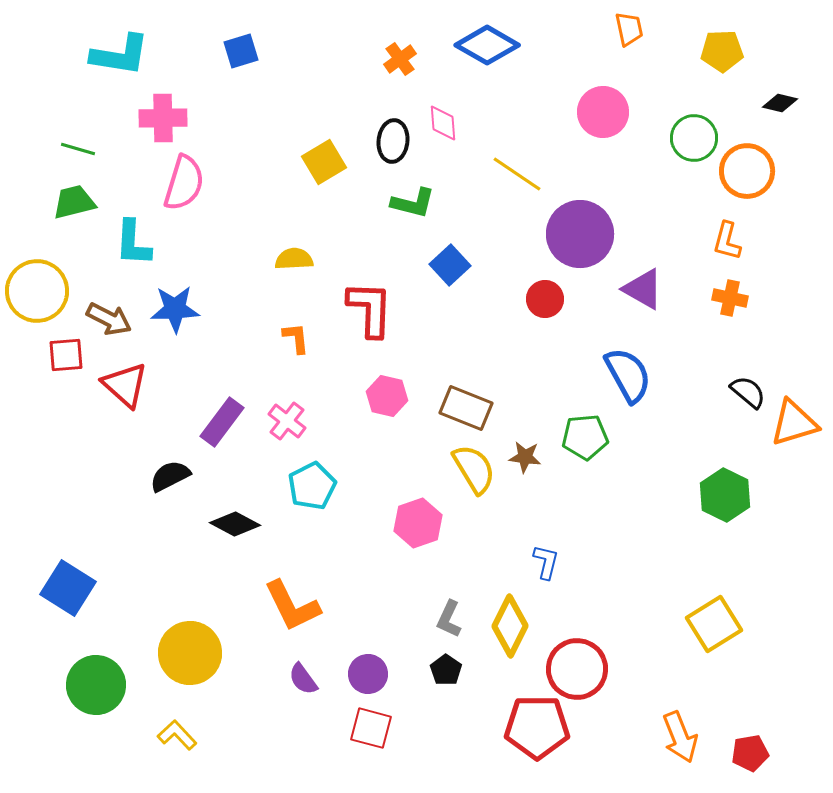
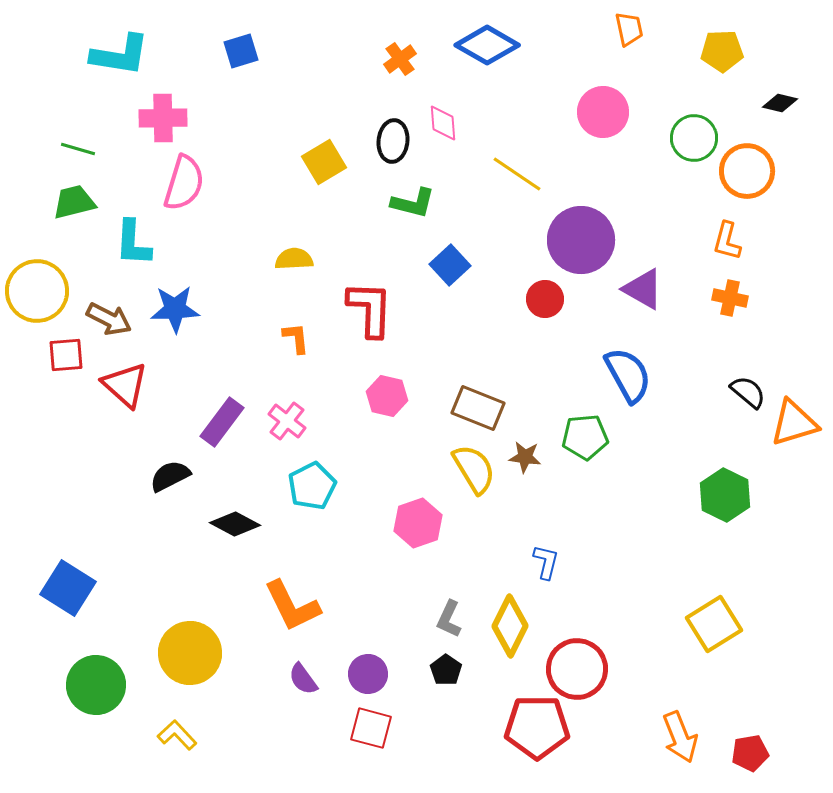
purple circle at (580, 234): moved 1 px right, 6 px down
brown rectangle at (466, 408): moved 12 px right
